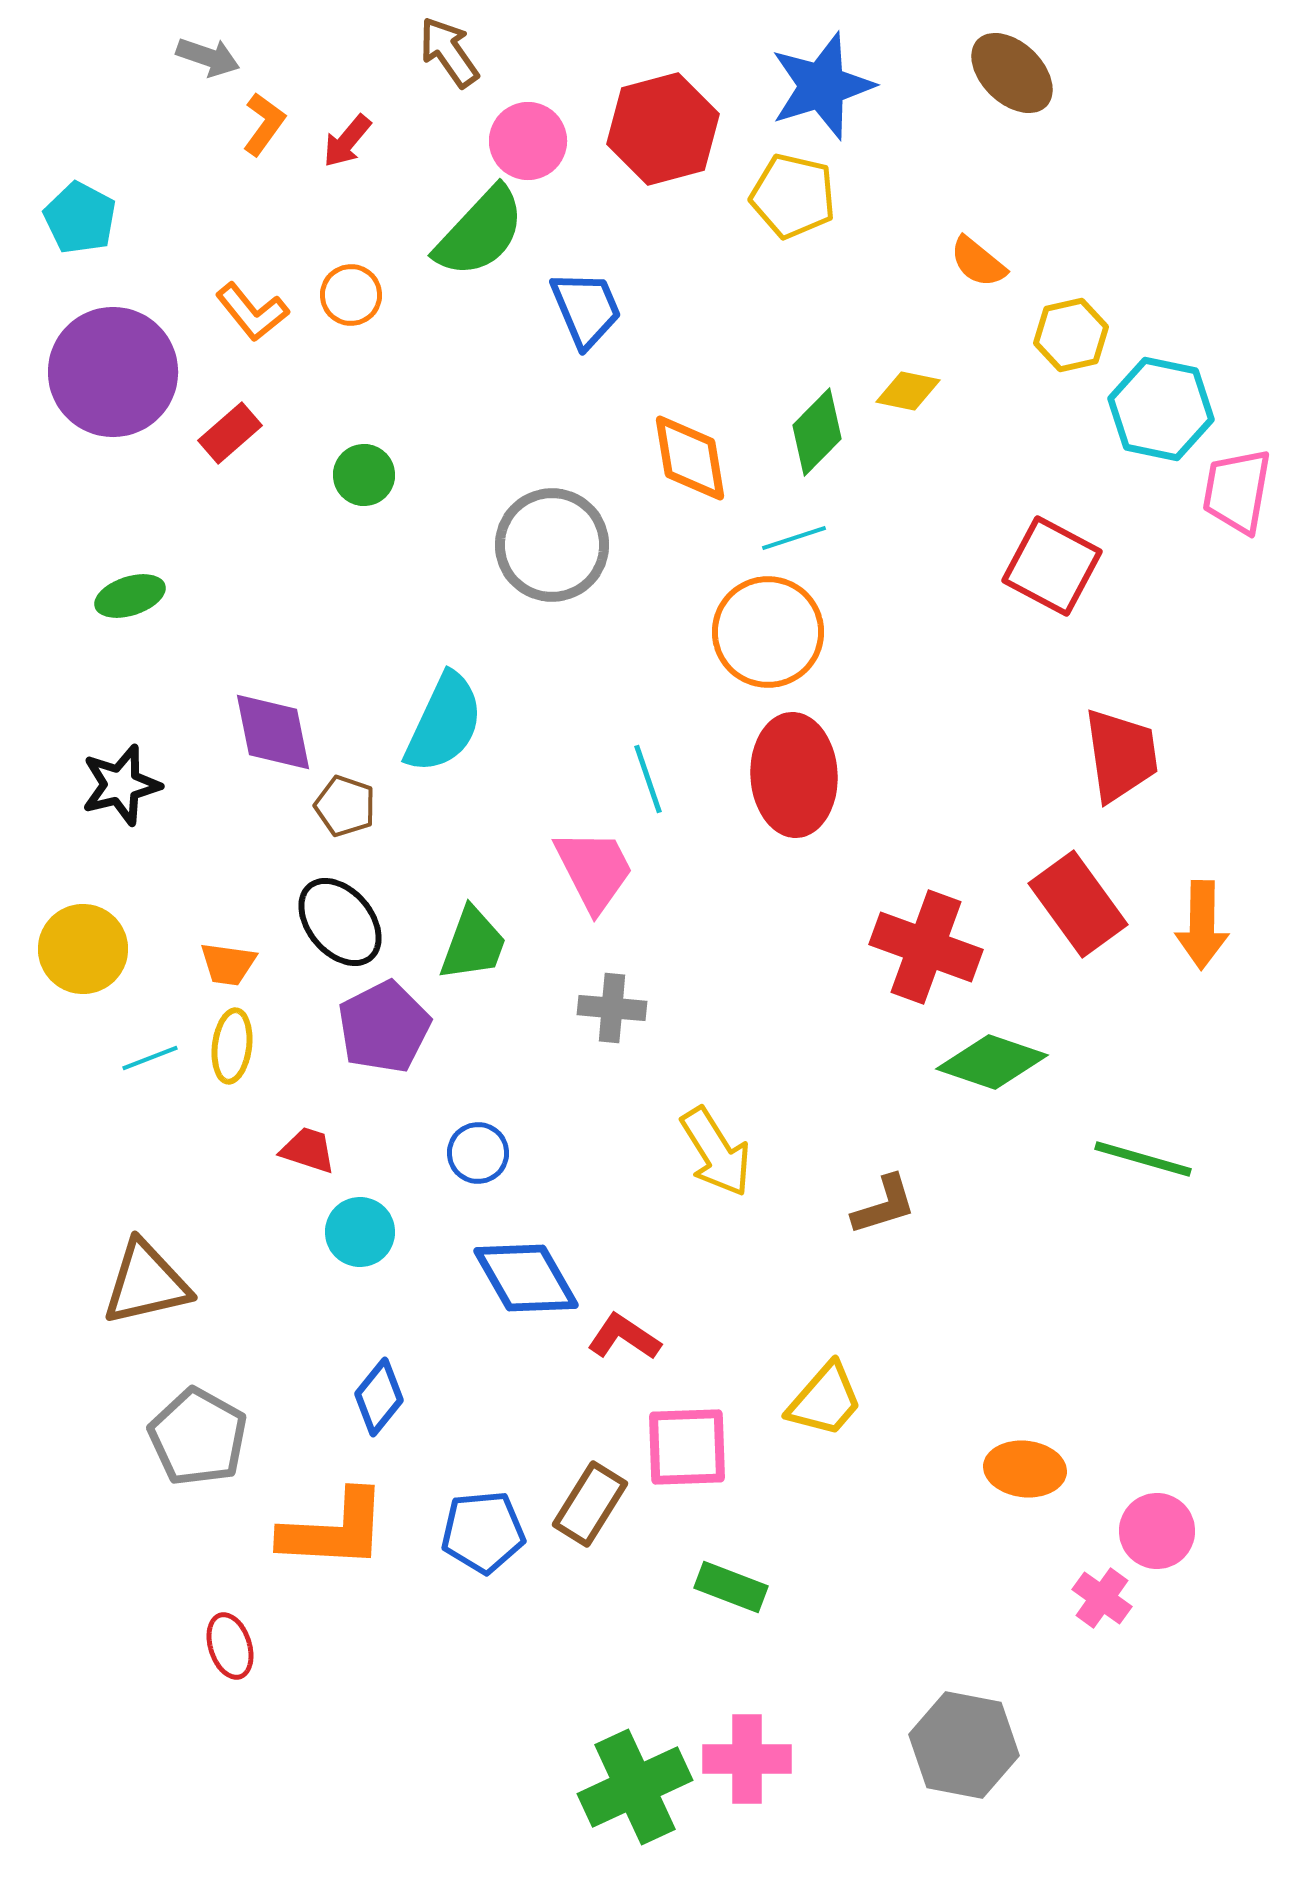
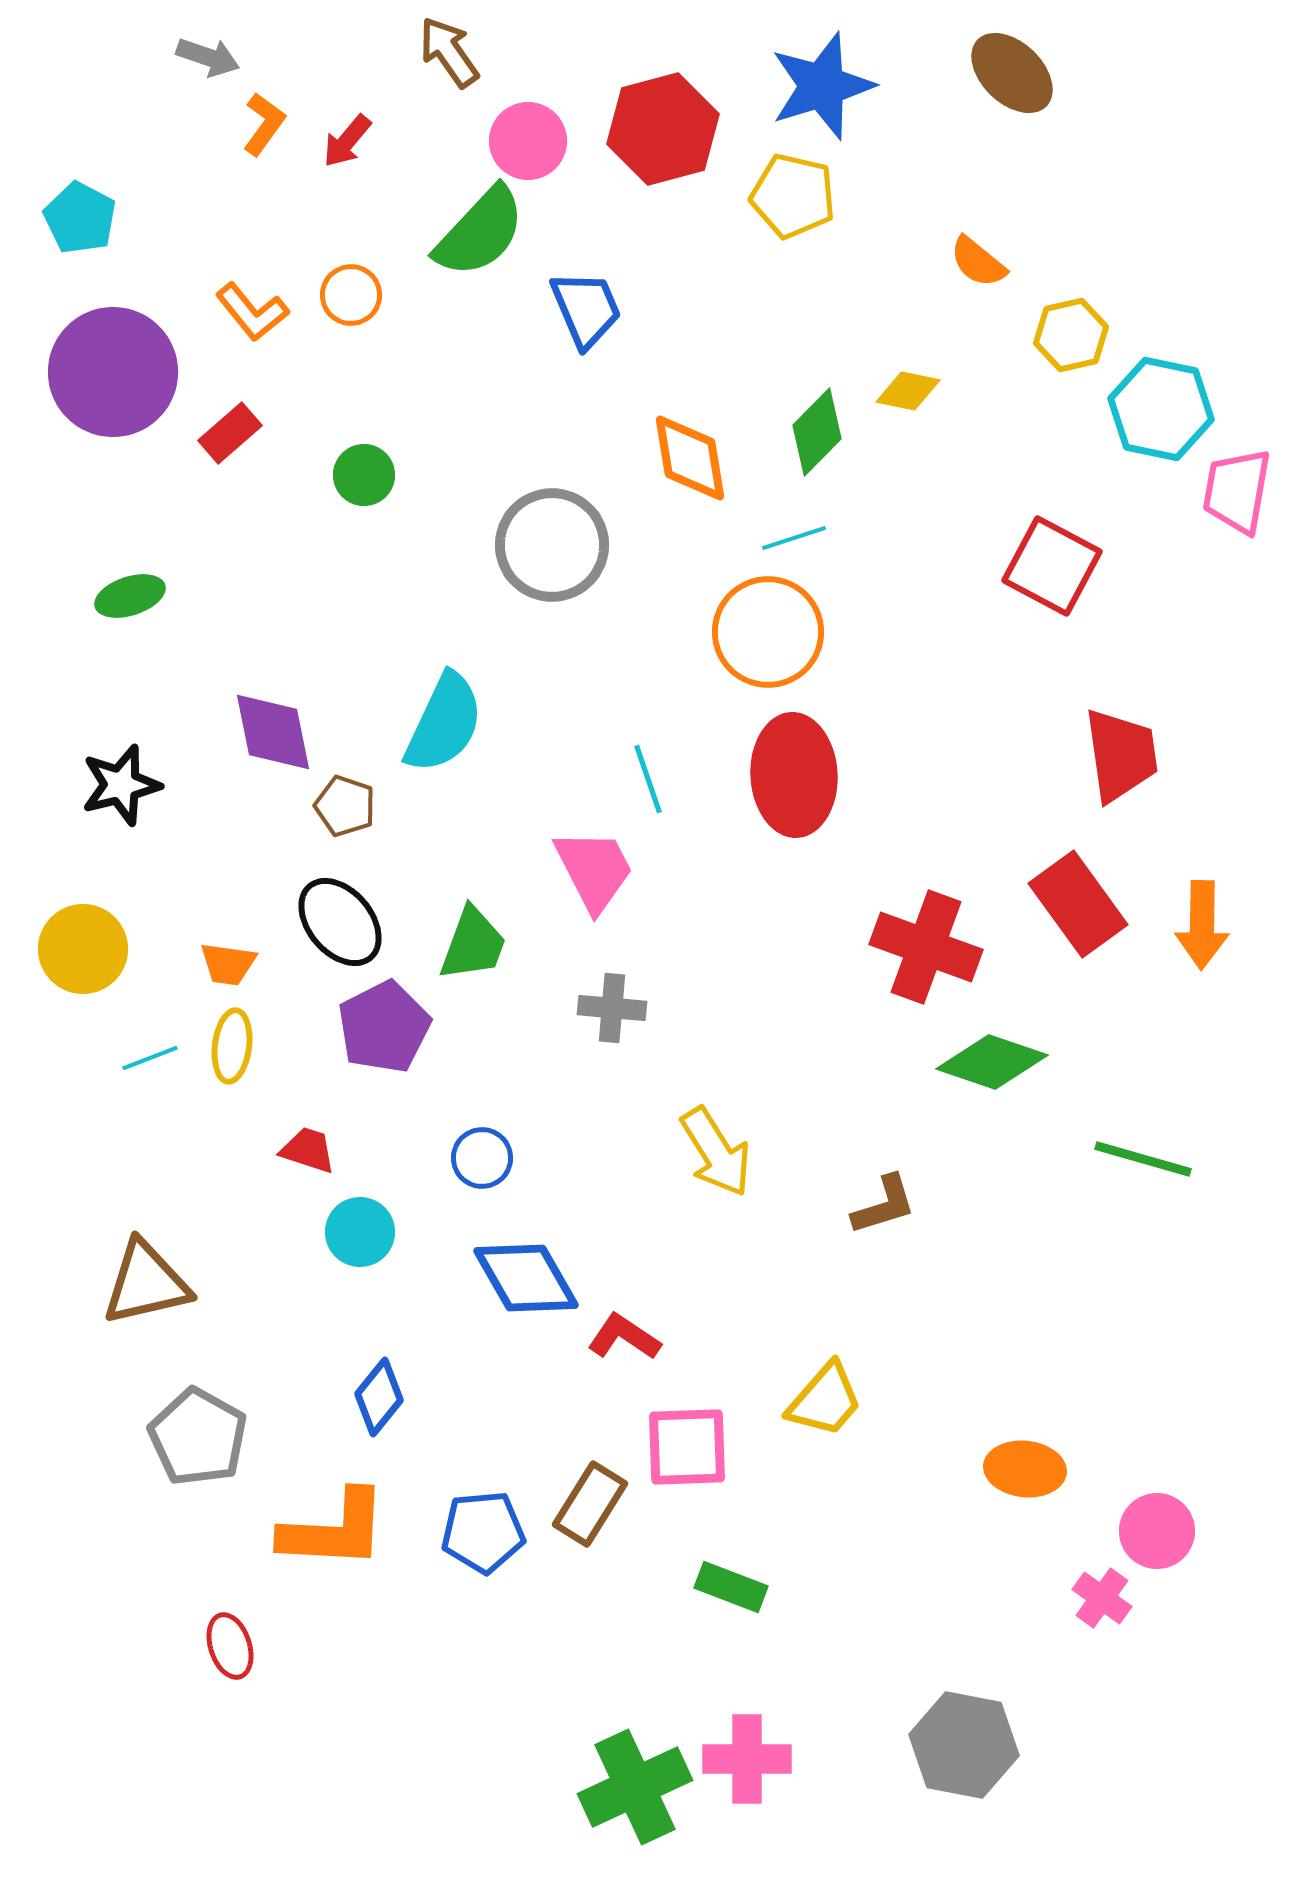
blue circle at (478, 1153): moved 4 px right, 5 px down
